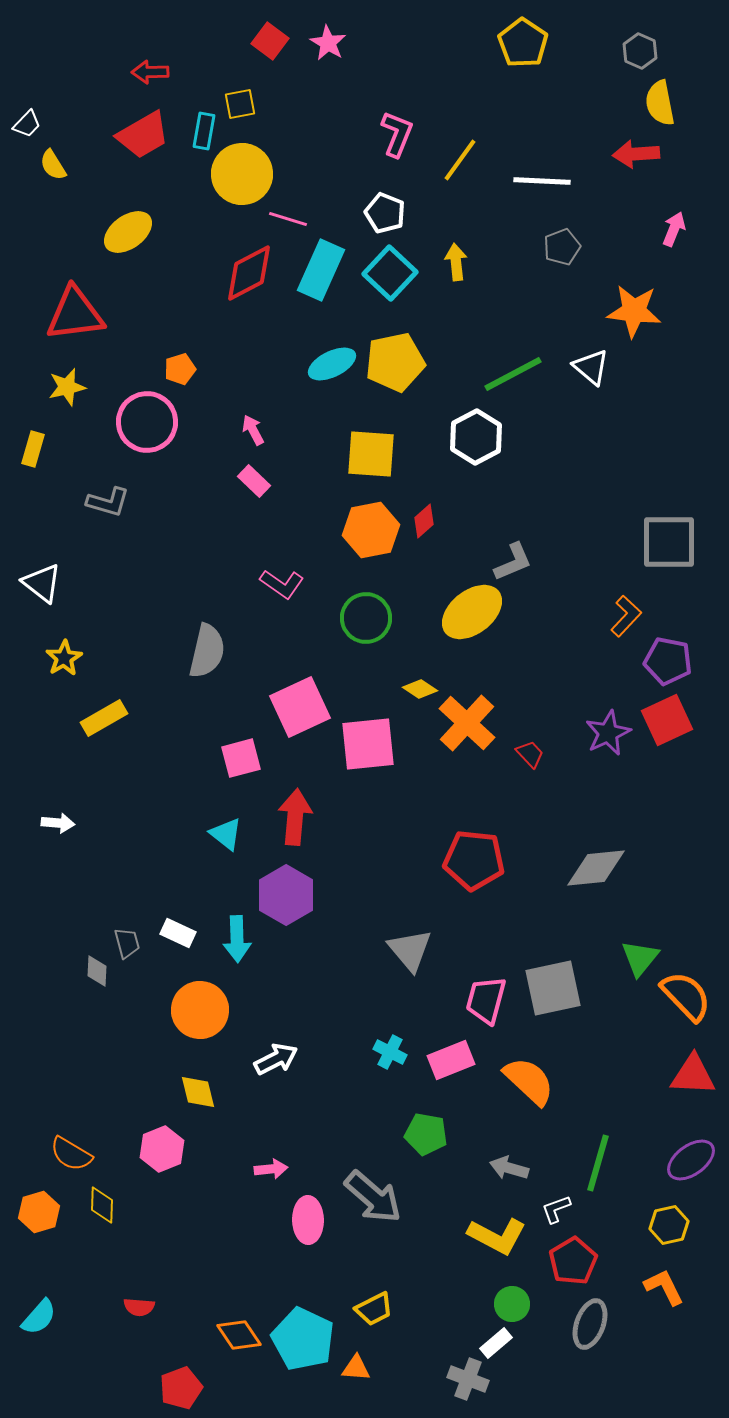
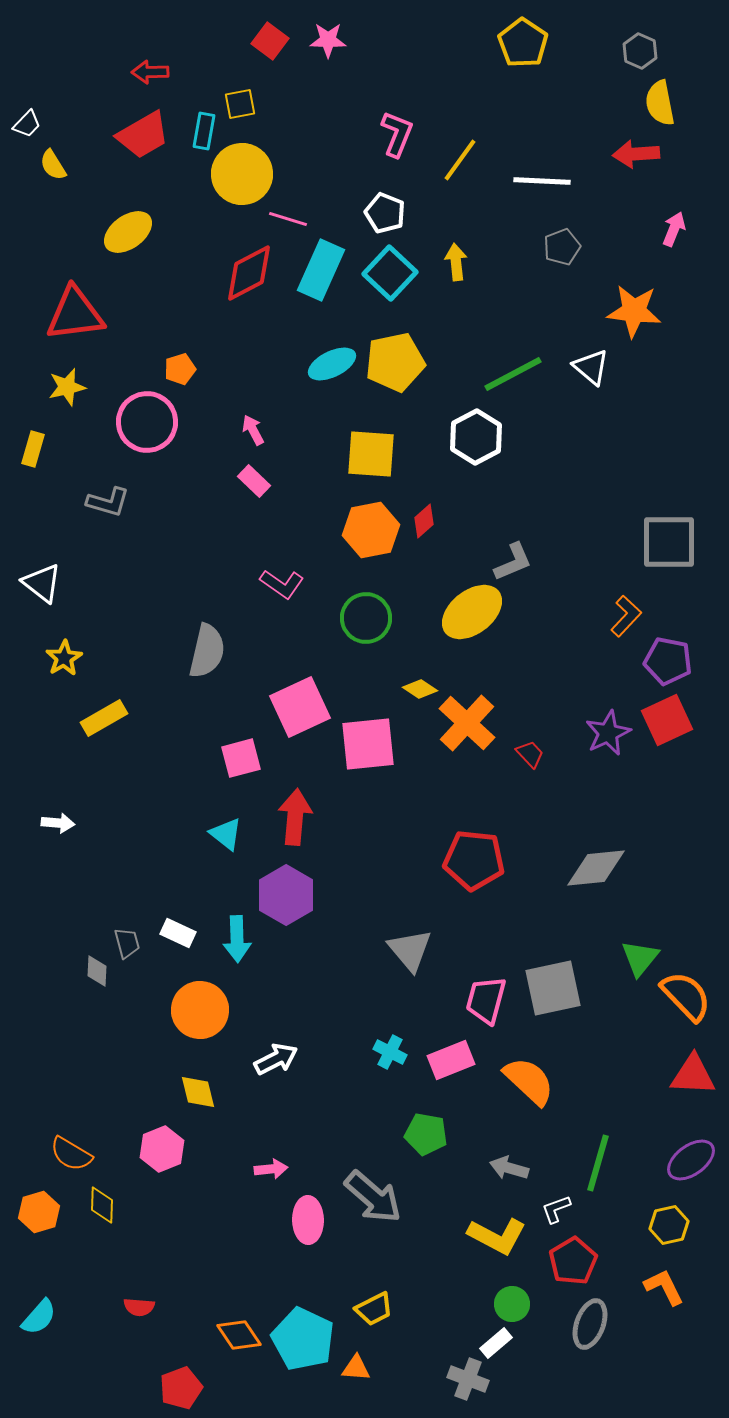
pink star at (328, 43): moved 3 px up; rotated 30 degrees counterclockwise
